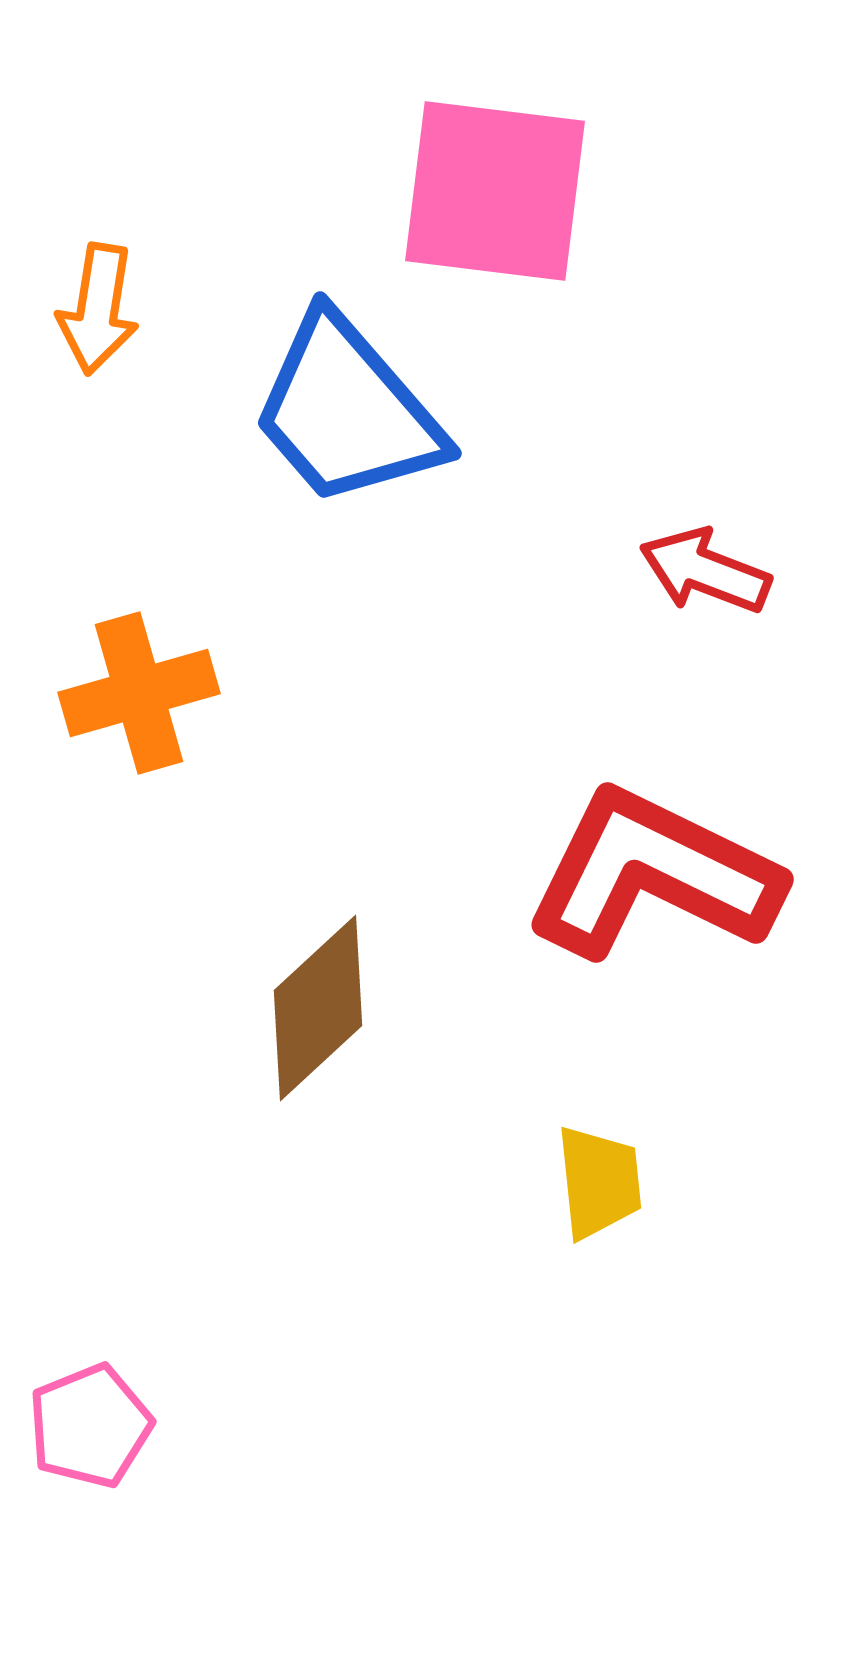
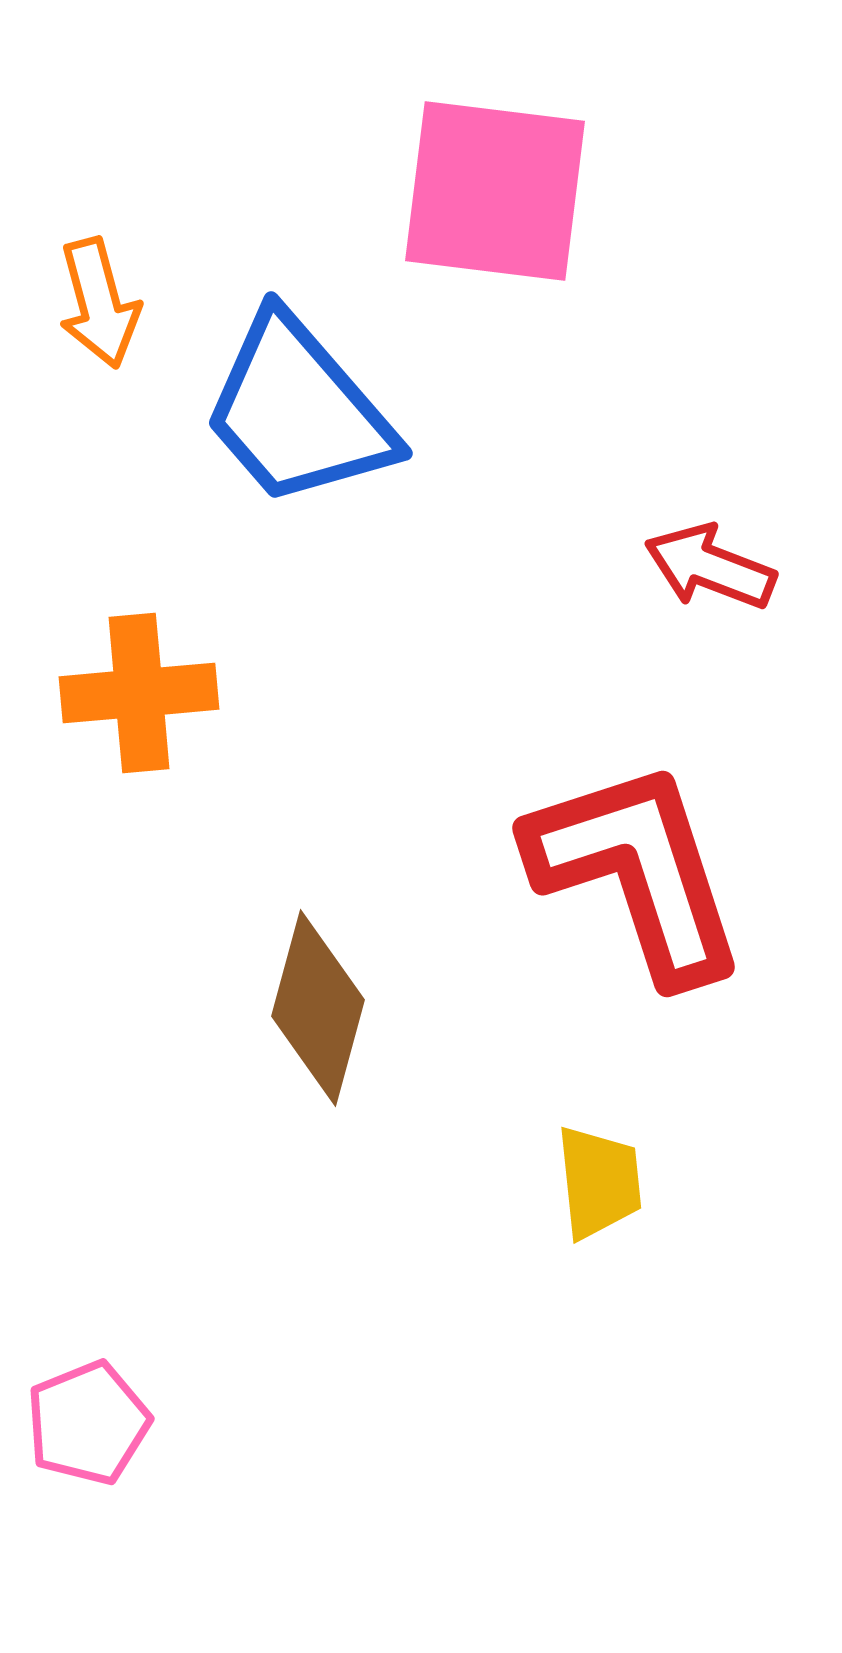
orange arrow: moved 1 px right, 6 px up; rotated 24 degrees counterclockwise
blue trapezoid: moved 49 px left
red arrow: moved 5 px right, 4 px up
orange cross: rotated 11 degrees clockwise
red L-shape: moved 16 px left, 3 px up; rotated 46 degrees clockwise
brown diamond: rotated 32 degrees counterclockwise
pink pentagon: moved 2 px left, 3 px up
